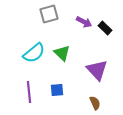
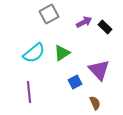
gray square: rotated 12 degrees counterclockwise
purple arrow: rotated 56 degrees counterclockwise
black rectangle: moved 1 px up
green triangle: rotated 42 degrees clockwise
purple triangle: moved 2 px right
blue square: moved 18 px right, 8 px up; rotated 24 degrees counterclockwise
